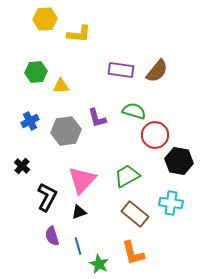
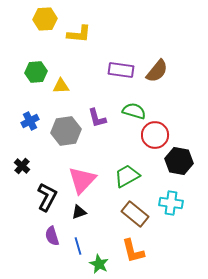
orange L-shape: moved 2 px up
